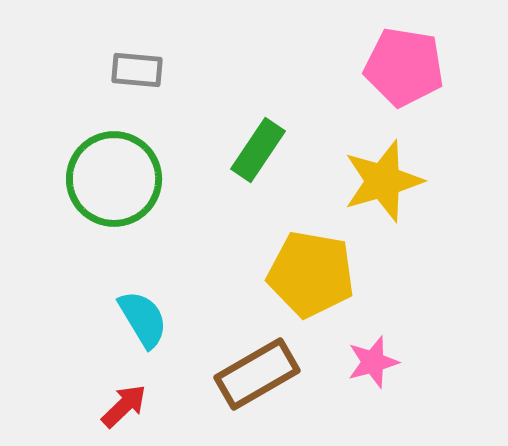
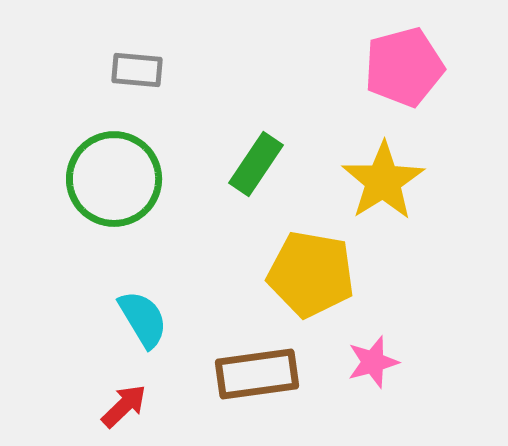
pink pentagon: rotated 24 degrees counterclockwise
green rectangle: moved 2 px left, 14 px down
yellow star: rotated 16 degrees counterclockwise
brown rectangle: rotated 22 degrees clockwise
